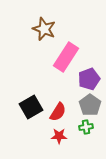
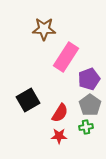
brown star: rotated 20 degrees counterclockwise
black square: moved 3 px left, 7 px up
red semicircle: moved 2 px right, 1 px down
